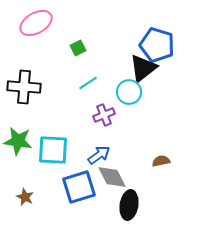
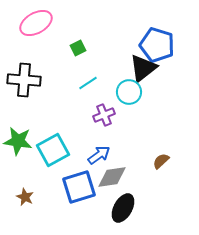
black cross: moved 7 px up
cyan square: rotated 32 degrees counterclockwise
brown semicircle: rotated 30 degrees counterclockwise
gray diamond: rotated 72 degrees counterclockwise
black ellipse: moved 6 px left, 3 px down; rotated 20 degrees clockwise
